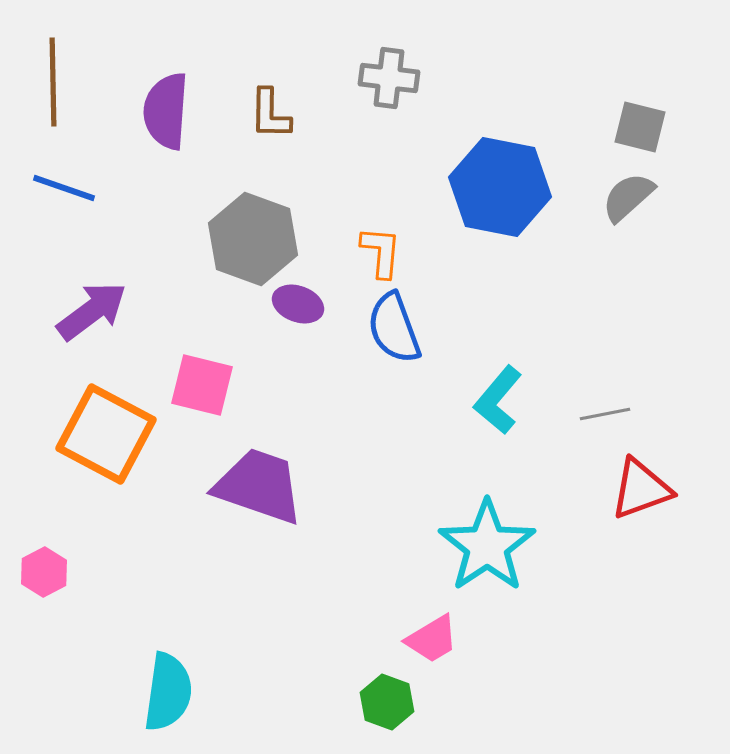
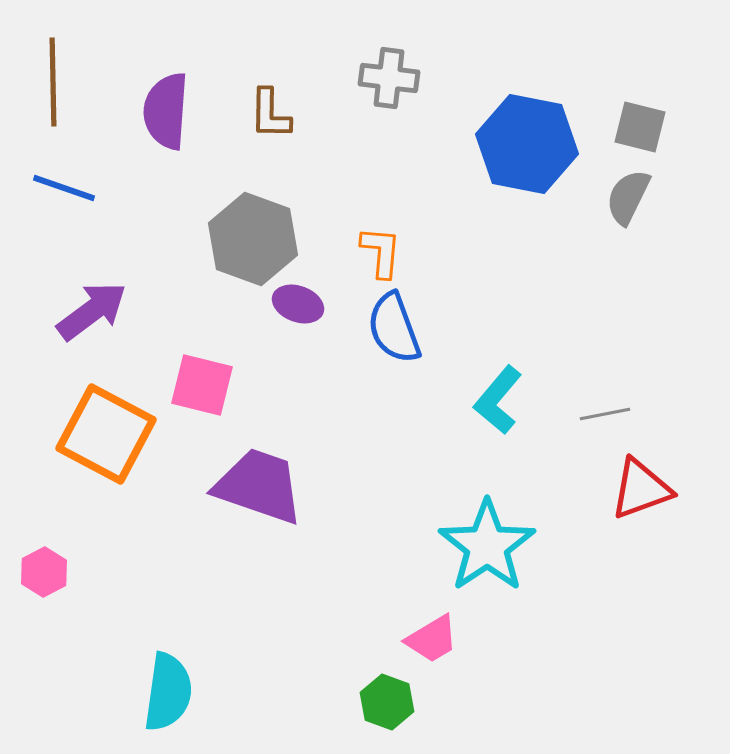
blue hexagon: moved 27 px right, 43 px up
gray semicircle: rotated 22 degrees counterclockwise
